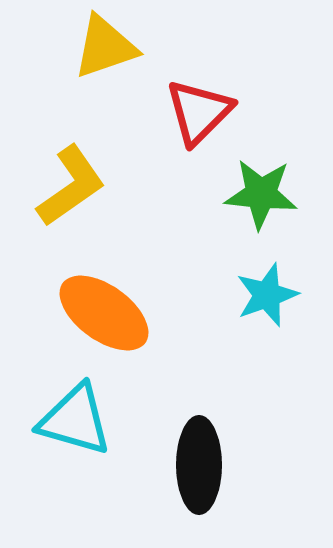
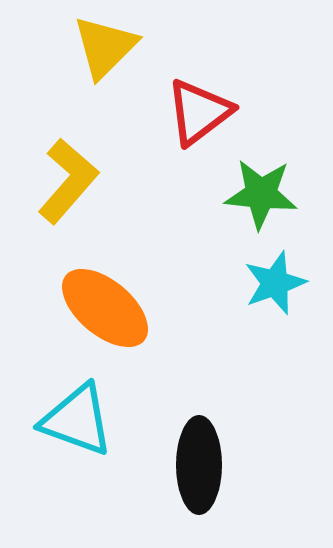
yellow triangle: rotated 26 degrees counterclockwise
red triangle: rotated 8 degrees clockwise
yellow L-shape: moved 3 px left, 5 px up; rotated 14 degrees counterclockwise
cyan star: moved 8 px right, 12 px up
orange ellipse: moved 1 px right, 5 px up; rotated 4 degrees clockwise
cyan triangle: moved 2 px right; rotated 4 degrees clockwise
